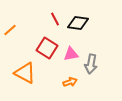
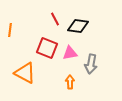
black diamond: moved 3 px down
orange line: rotated 40 degrees counterclockwise
red square: rotated 10 degrees counterclockwise
pink triangle: moved 1 px left, 1 px up
orange arrow: rotated 72 degrees counterclockwise
